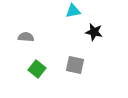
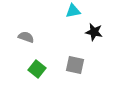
gray semicircle: rotated 14 degrees clockwise
